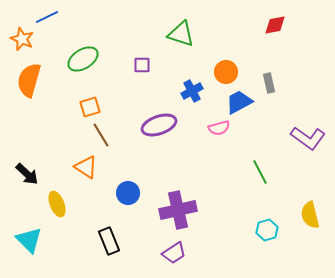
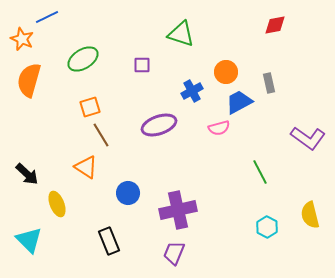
cyan hexagon: moved 3 px up; rotated 15 degrees counterclockwise
purple trapezoid: rotated 145 degrees clockwise
